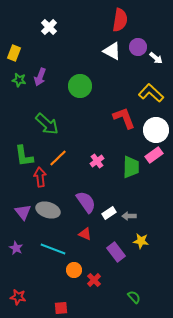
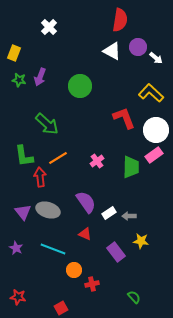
orange line: rotated 12 degrees clockwise
red cross: moved 2 px left, 4 px down; rotated 32 degrees clockwise
red square: rotated 24 degrees counterclockwise
